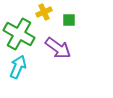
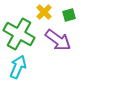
yellow cross: rotated 21 degrees counterclockwise
green square: moved 5 px up; rotated 16 degrees counterclockwise
purple arrow: moved 8 px up
